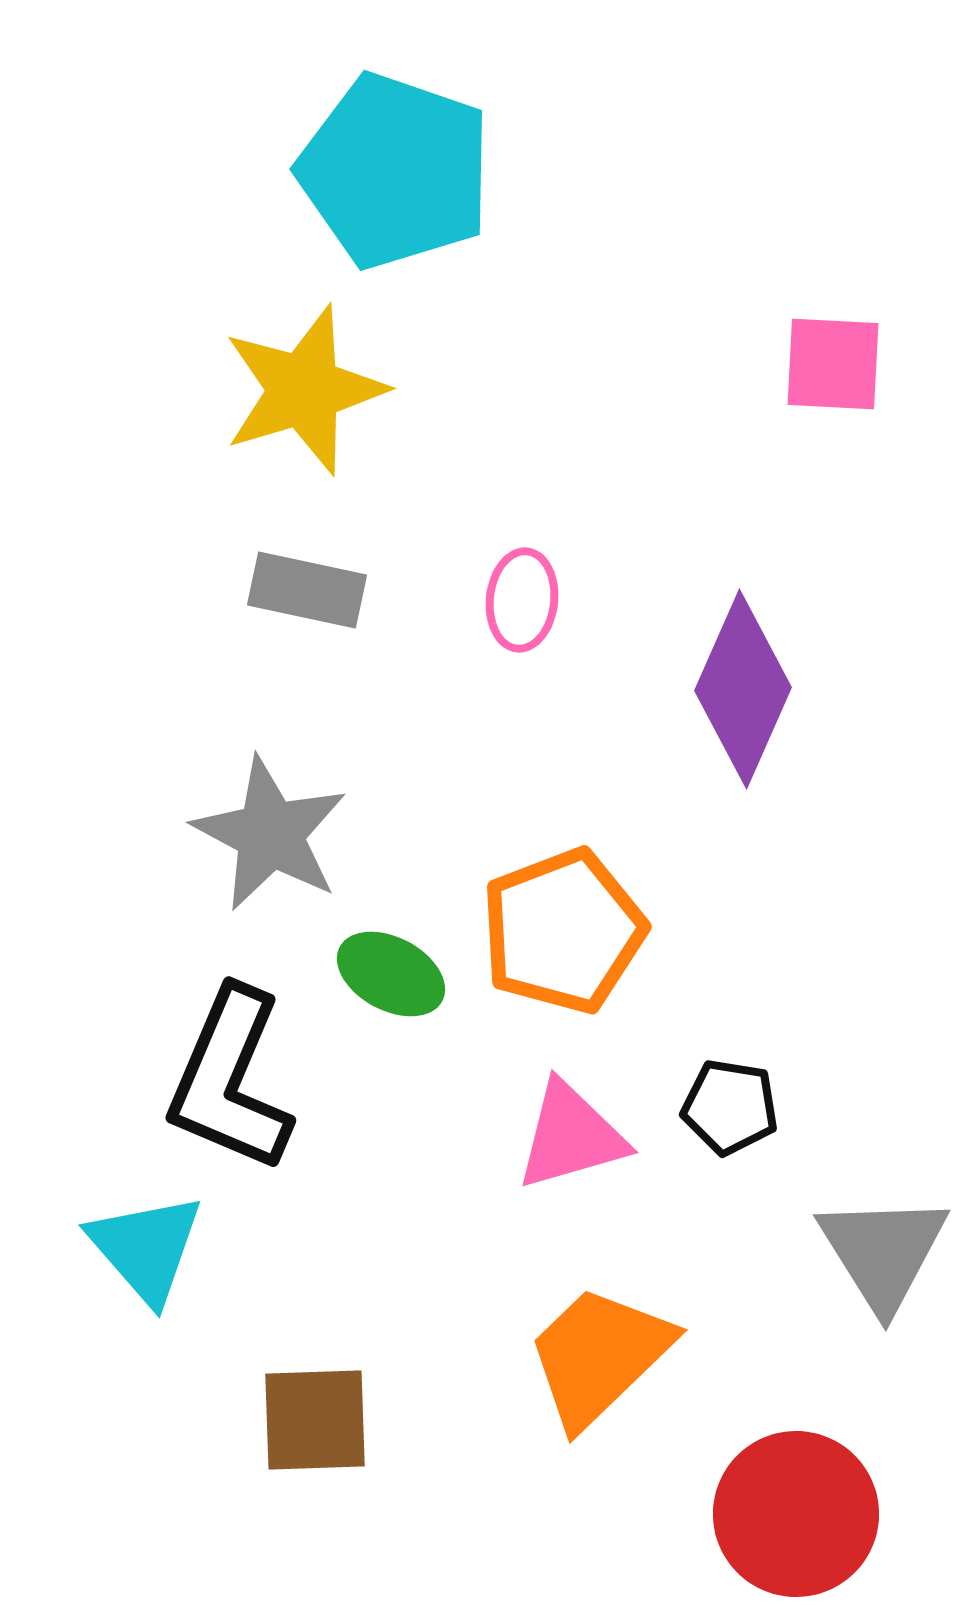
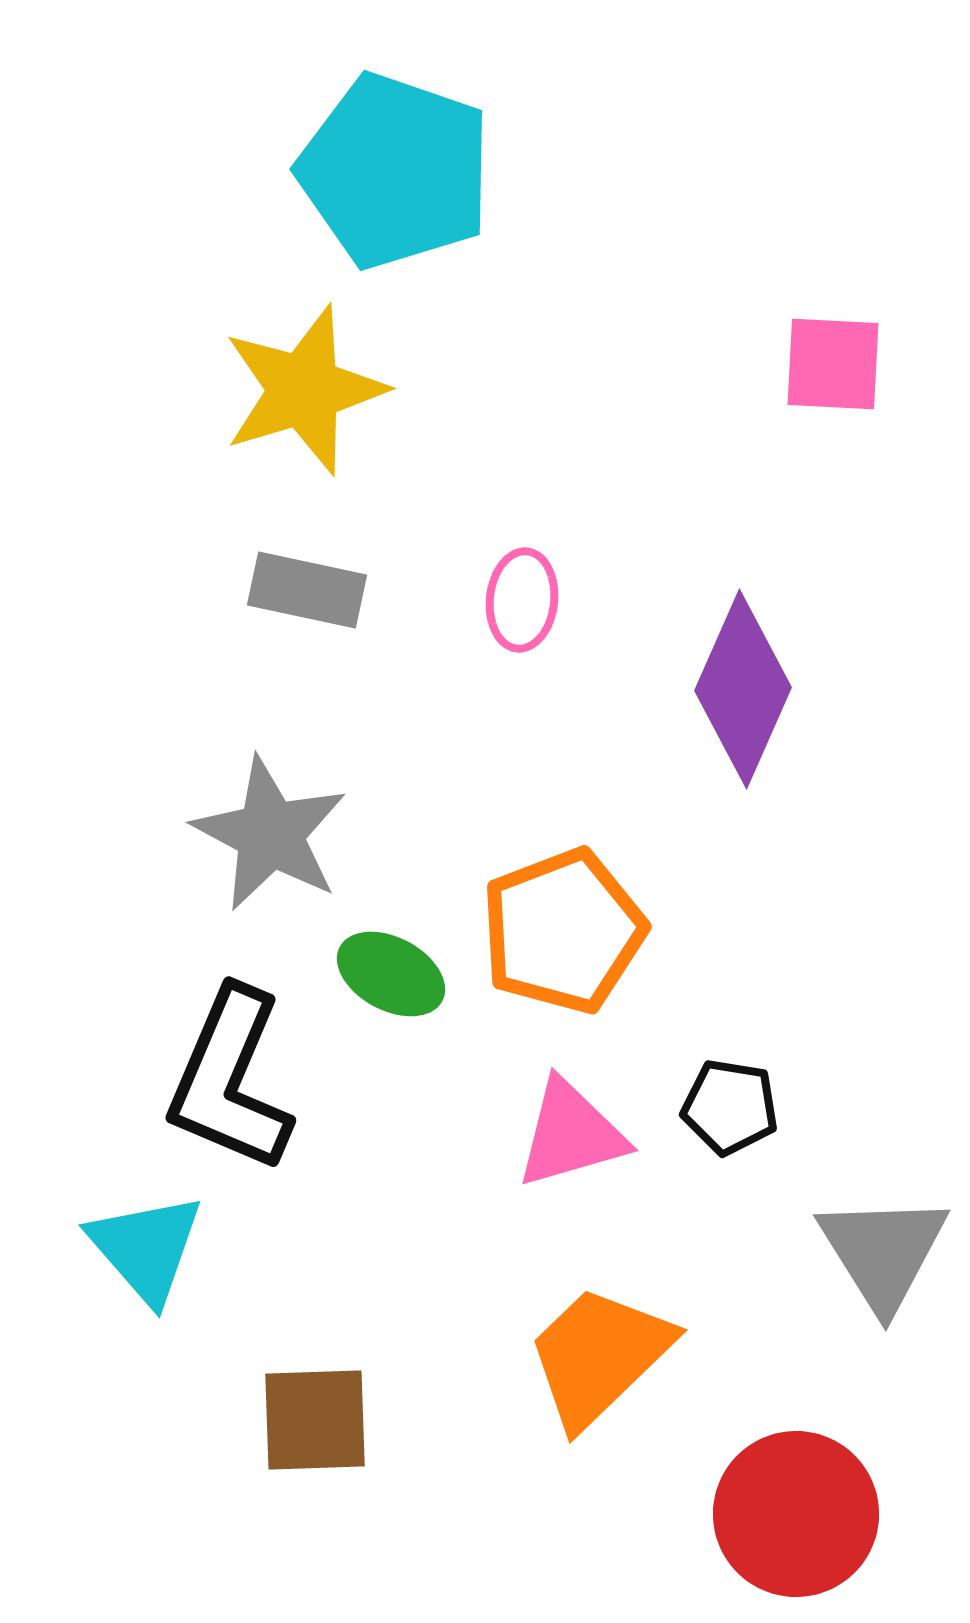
pink triangle: moved 2 px up
